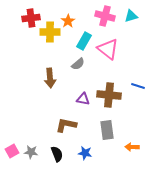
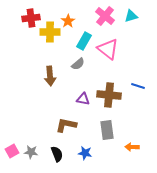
pink cross: rotated 24 degrees clockwise
brown arrow: moved 2 px up
